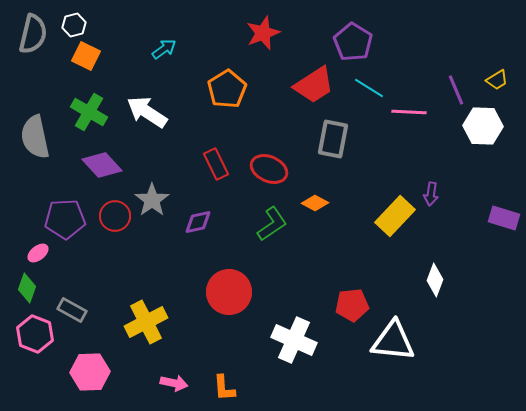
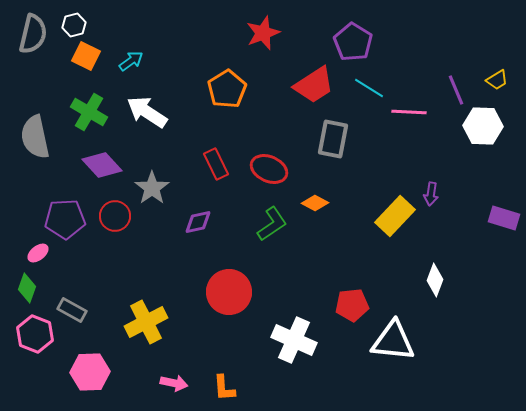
cyan arrow at (164, 49): moved 33 px left, 12 px down
gray star at (152, 200): moved 12 px up
